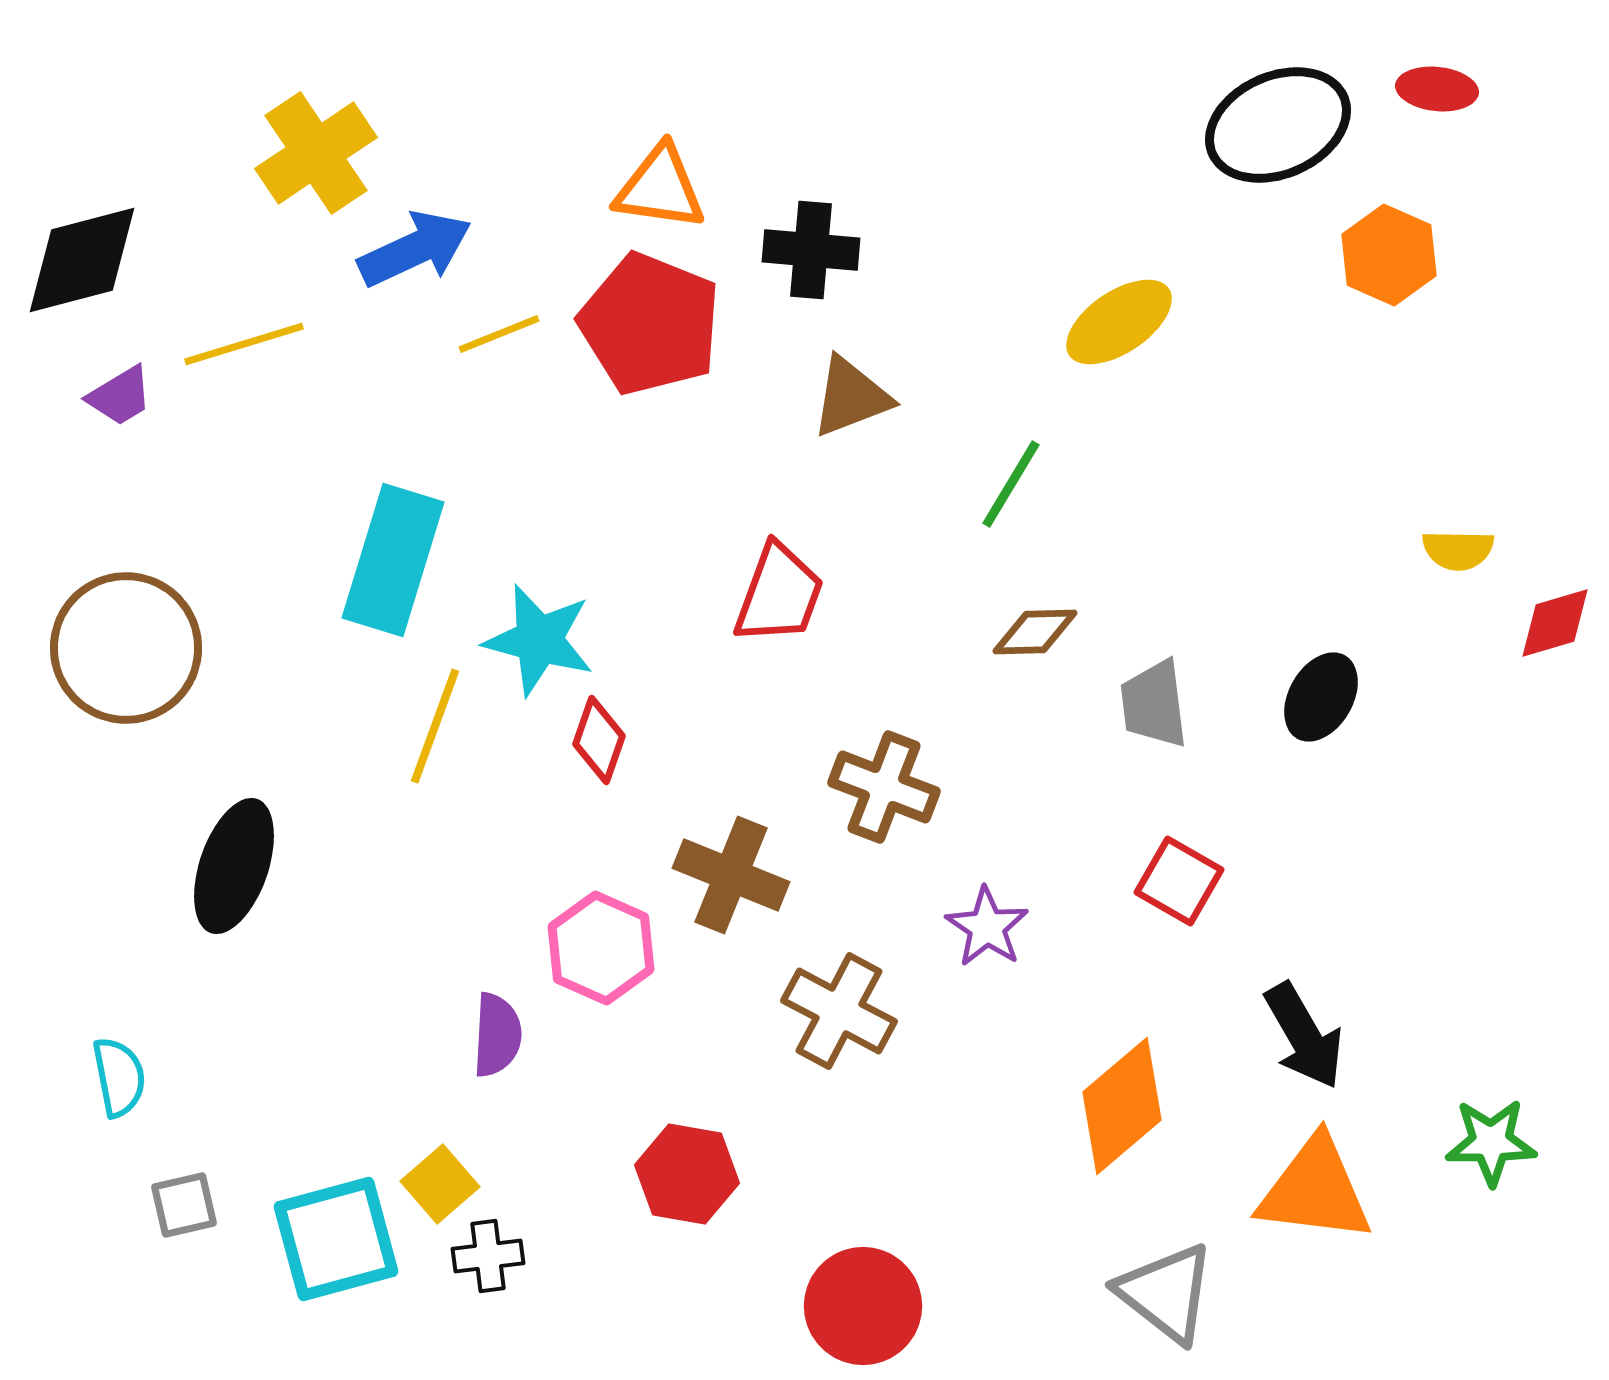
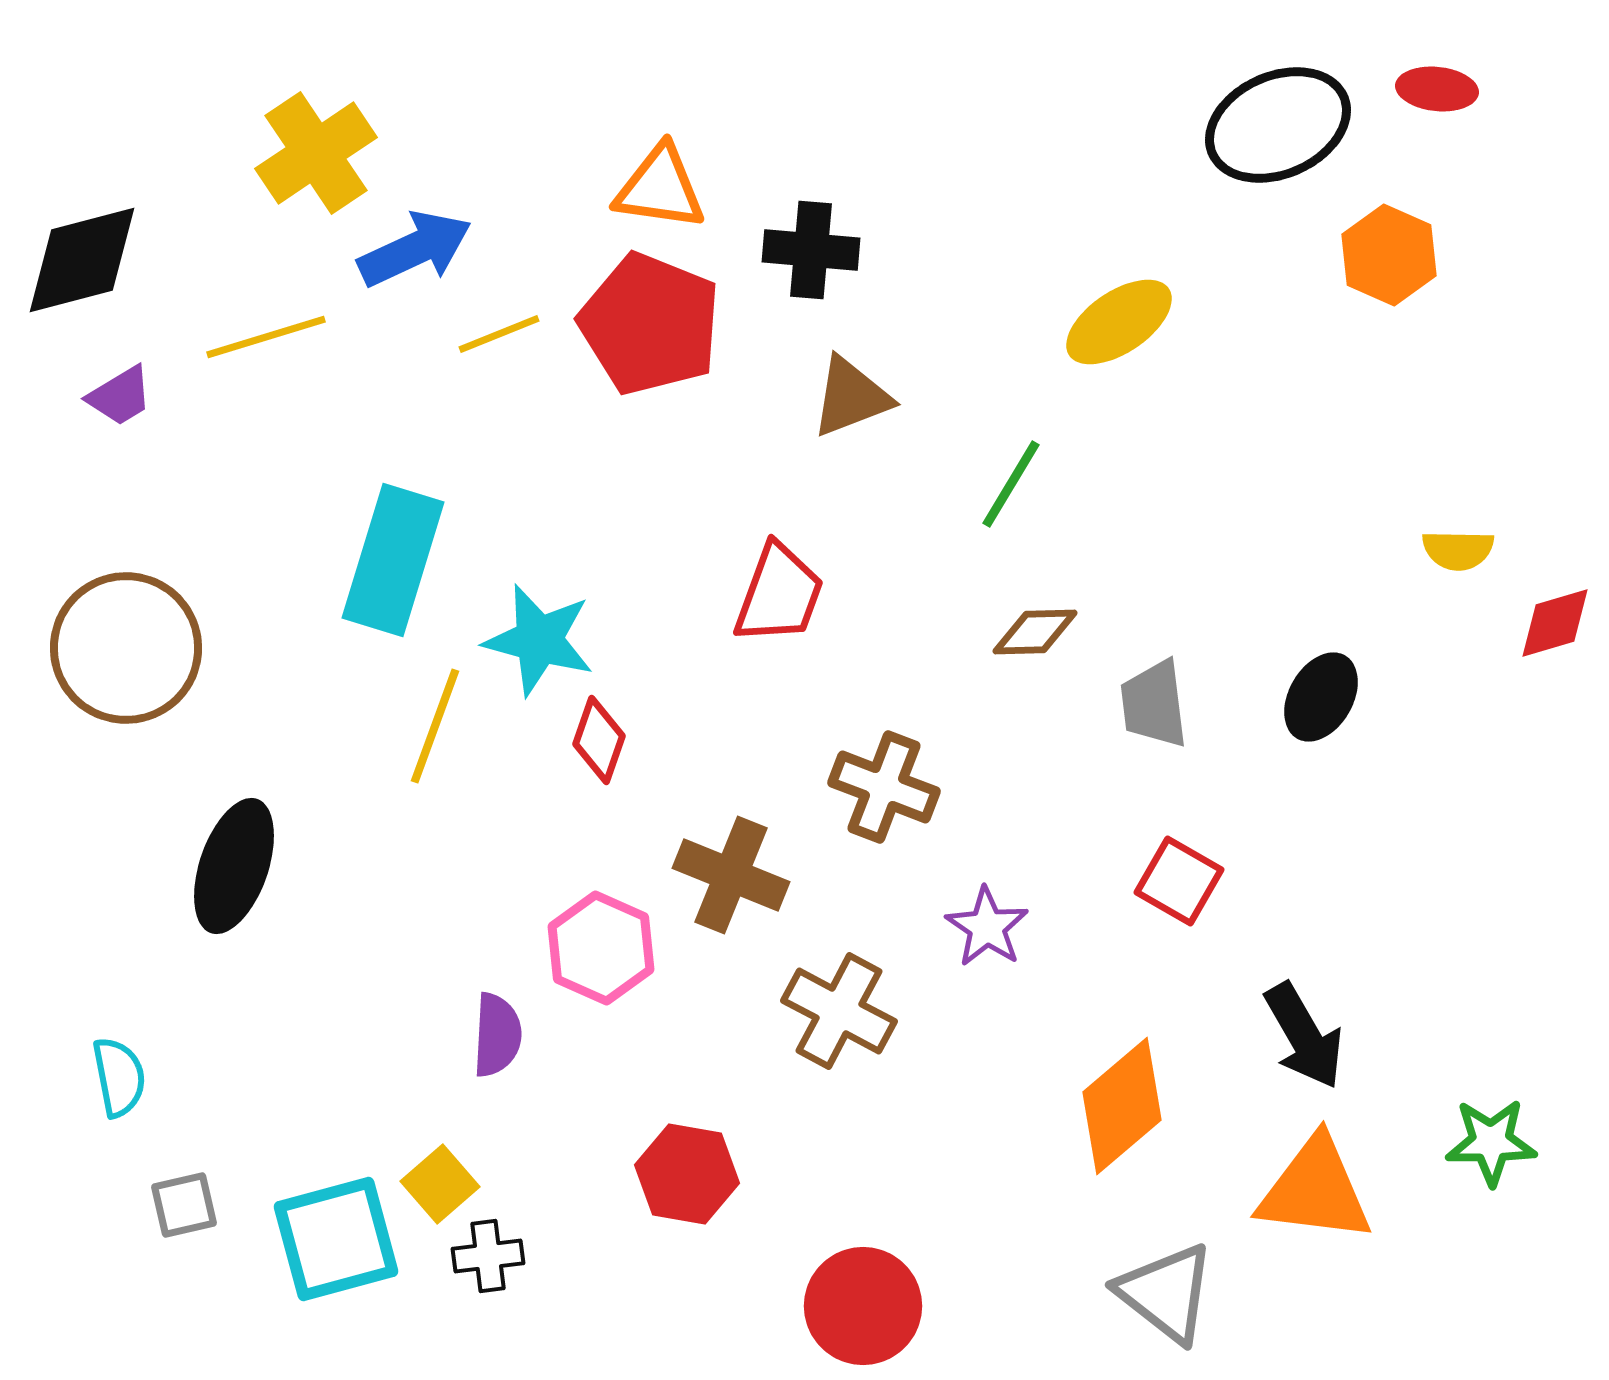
yellow line at (244, 344): moved 22 px right, 7 px up
